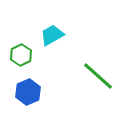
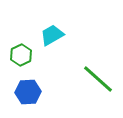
green line: moved 3 px down
blue hexagon: rotated 20 degrees clockwise
